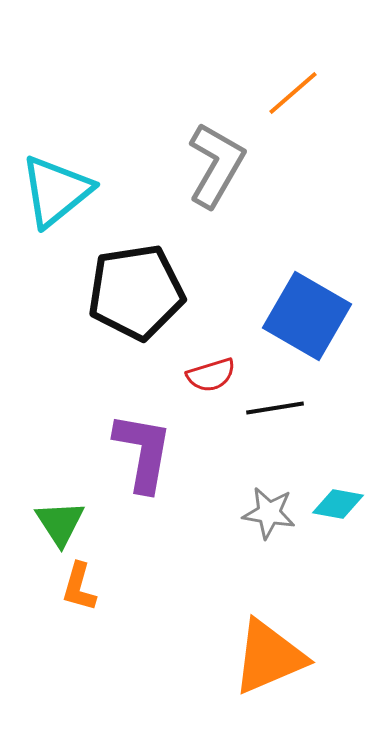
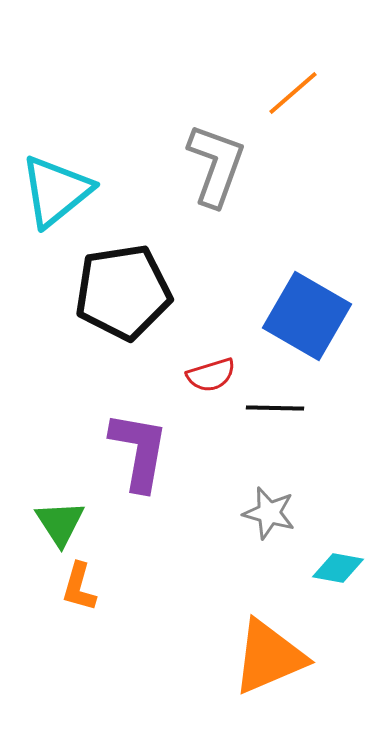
gray L-shape: rotated 10 degrees counterclockwise
black pentagon: moved 13 px left
black line: rotated 10 degrees clockwise
purple L-shape: moved 4 px left, 1 px up
cyan diamond: moved 64 px down
gray star: rotated 6 degrees clockwise
